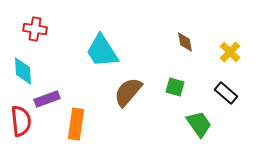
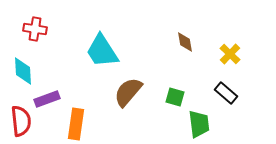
yellow cross: moved 2 px down
green square: moved 10 px down
green trapezoid: rotated 28 degrees clockwise
